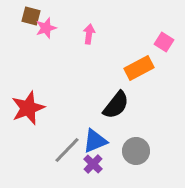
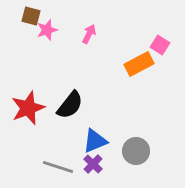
pink star: moved 1 px right, 2 px down
pink arrow: rotated 18 degrees clockwise
pink square: moved 4 px left, 3 px down
orange rectangle: moved 4 px up
black semicircle: moved 46 px left
gray line: moved 9 px left, 17 px down; rotated 64 degrees clockwise
